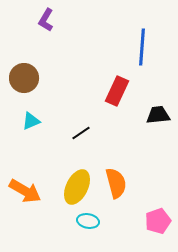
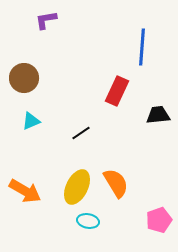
purple L-shape: rotated 50 degrees clockwise
orange semicircle: rotated 16 degrees counterclockwise
pink pentagon: moved 1 px right, 1 px up
